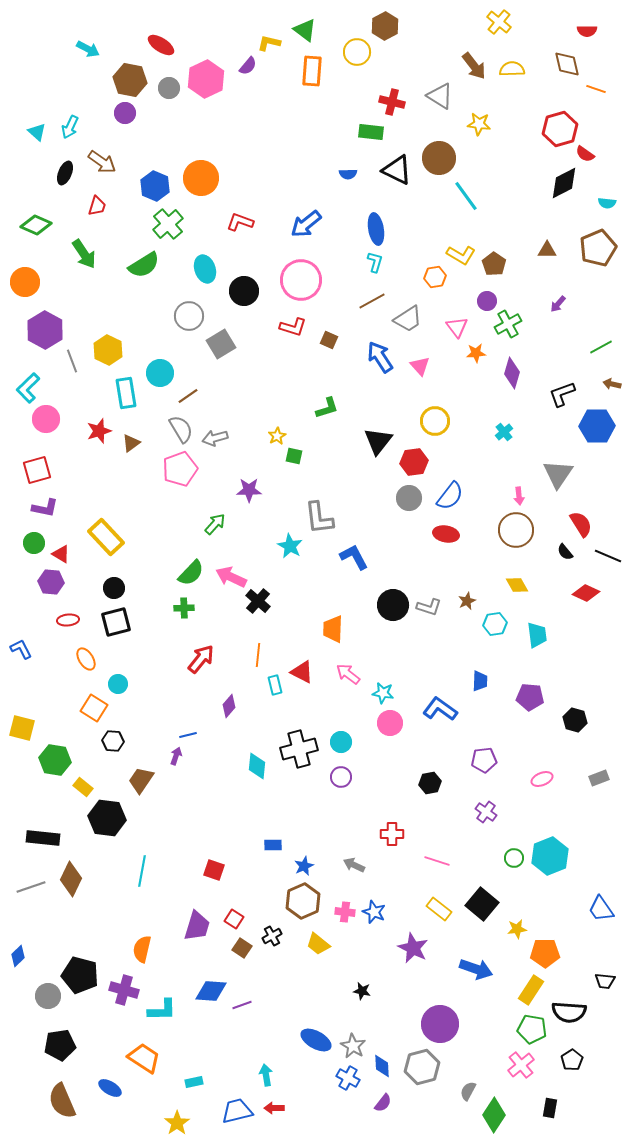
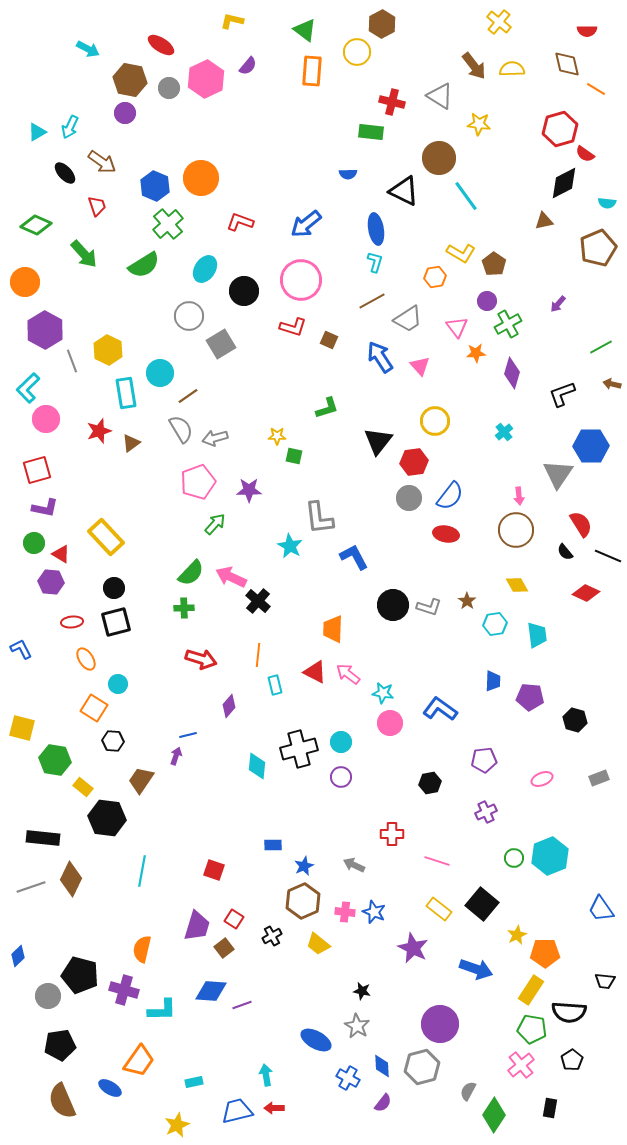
brown hexagon at (385, 26): moved 3 px left, 2 px up
yellow L-shape at (269, 43): moved 37 px left, 22 px up
orange line at (596, 89): rotated 12 degrees clockwise
cyan triangle at (37, 132): rotated 48 degrees clockwise
black triangle at (397, 170): moved 7 px right, 21 px down
black ellipse at (65, 173): rotated 65 degrees counterclockwise
red trapezoid at (97, 206): rotated 35 degrees counterclockwise
brown triangle at (547, 250): moved 3 px left, 29 px up; rotated 12 degrees counterclockwise
green arrow at (84, 254): rotated 8 degrees counterclockwise
yellow L-shape at (461, 255): moved 2 px up
cyan ellipse at (205, 269): rotated 52 degrees clockwise
blue hexagon at (597, 426): moved 6 px left, 20 px down
yellow star at (277, 436): rotated 30 degrees clockwise
pink pentagon at (180, 469): moved 18 px right, 13 px down
brown star at (467, 601): rotated 12 degrees counterclockwise
red ellipse at (68, 620): moved 4 px right, 2 px down
red arrow at (201, 659): rotated 68 degrees clockwise
red triangle at (302, 672): moved 13 px right
blue trapezoid at (480, 681): moved 13 px right
purple cross at (486, 812): rotated 30 degrees clockwise
yellow star at (517, 929): moved 6 px down; rotated 18 degrees counterclockwise
brown square at (242, 948): moved 18 px left; rotated 18 degrees clockwise
gray star at (353, 1046): moved 4 px right, 20 px up
orange trapezoid at (144, 1058): moved 5 px left, 3 px down; rotated 92 degrees clockwise
yellow star at (177, 1123): moved 2 px down; rotated 10 degrees clockwise
